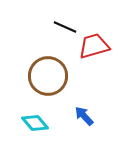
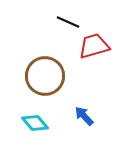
black line: moved 3 px right, 5 px up
brown circle: moved 3 px left
